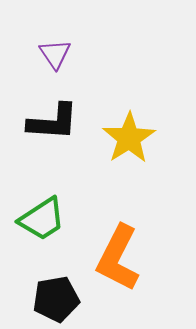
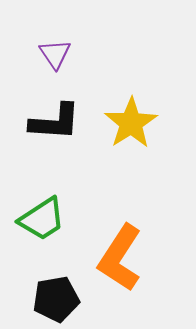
black L-shape: moved 2 px right
yellow star: moved 2 px right, 15 px up
orange L-shape: moved 2 px right; rotated 6 degrees clockwise
